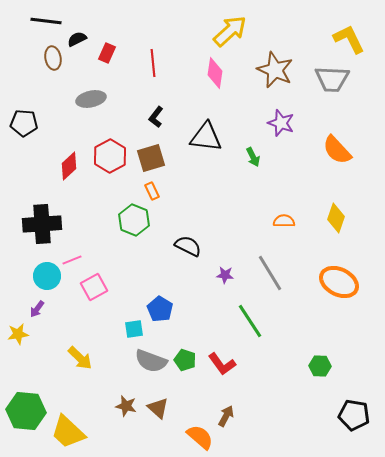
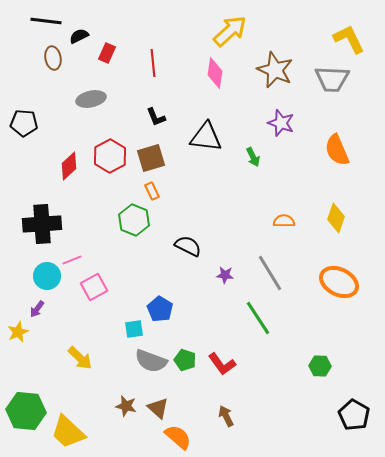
black semicircle at (77, 39): moved 2 px right, 3 px up
black L-shape at (156, 117): rotated 60 degrees counterclockwise
orange semicircle at (337, 150): rotated 20 degrees clockwise
green line at (250, 321): moved 8 px right, 3 px up
yellow star at (18, 334): moved 2 px up; rotated 15 degrees counterclockwise
black pentagon at (354, 415): rotated 20 degrees clockwise
brown arrow at (226, 416): rotated 55 degrees counterclockwise
orange semicircle at (200, 437): moved 22 px left
